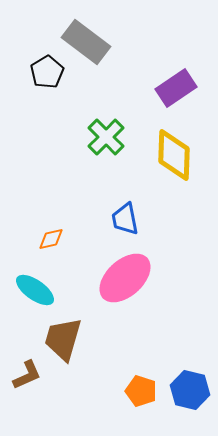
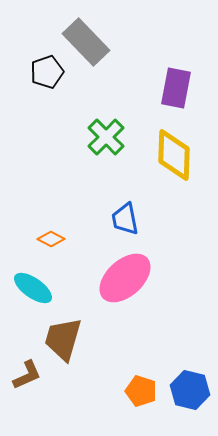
gray rectangle: rotated 9 degrees clockwise
black pentagon: rotated 12 degrees clockwise
purple rectangle: rotated 45 degrees counterclockwise
orange diamond: rotated 40 degrees clockwise
cyan ellipse: moved 2 px left, 2 px up
